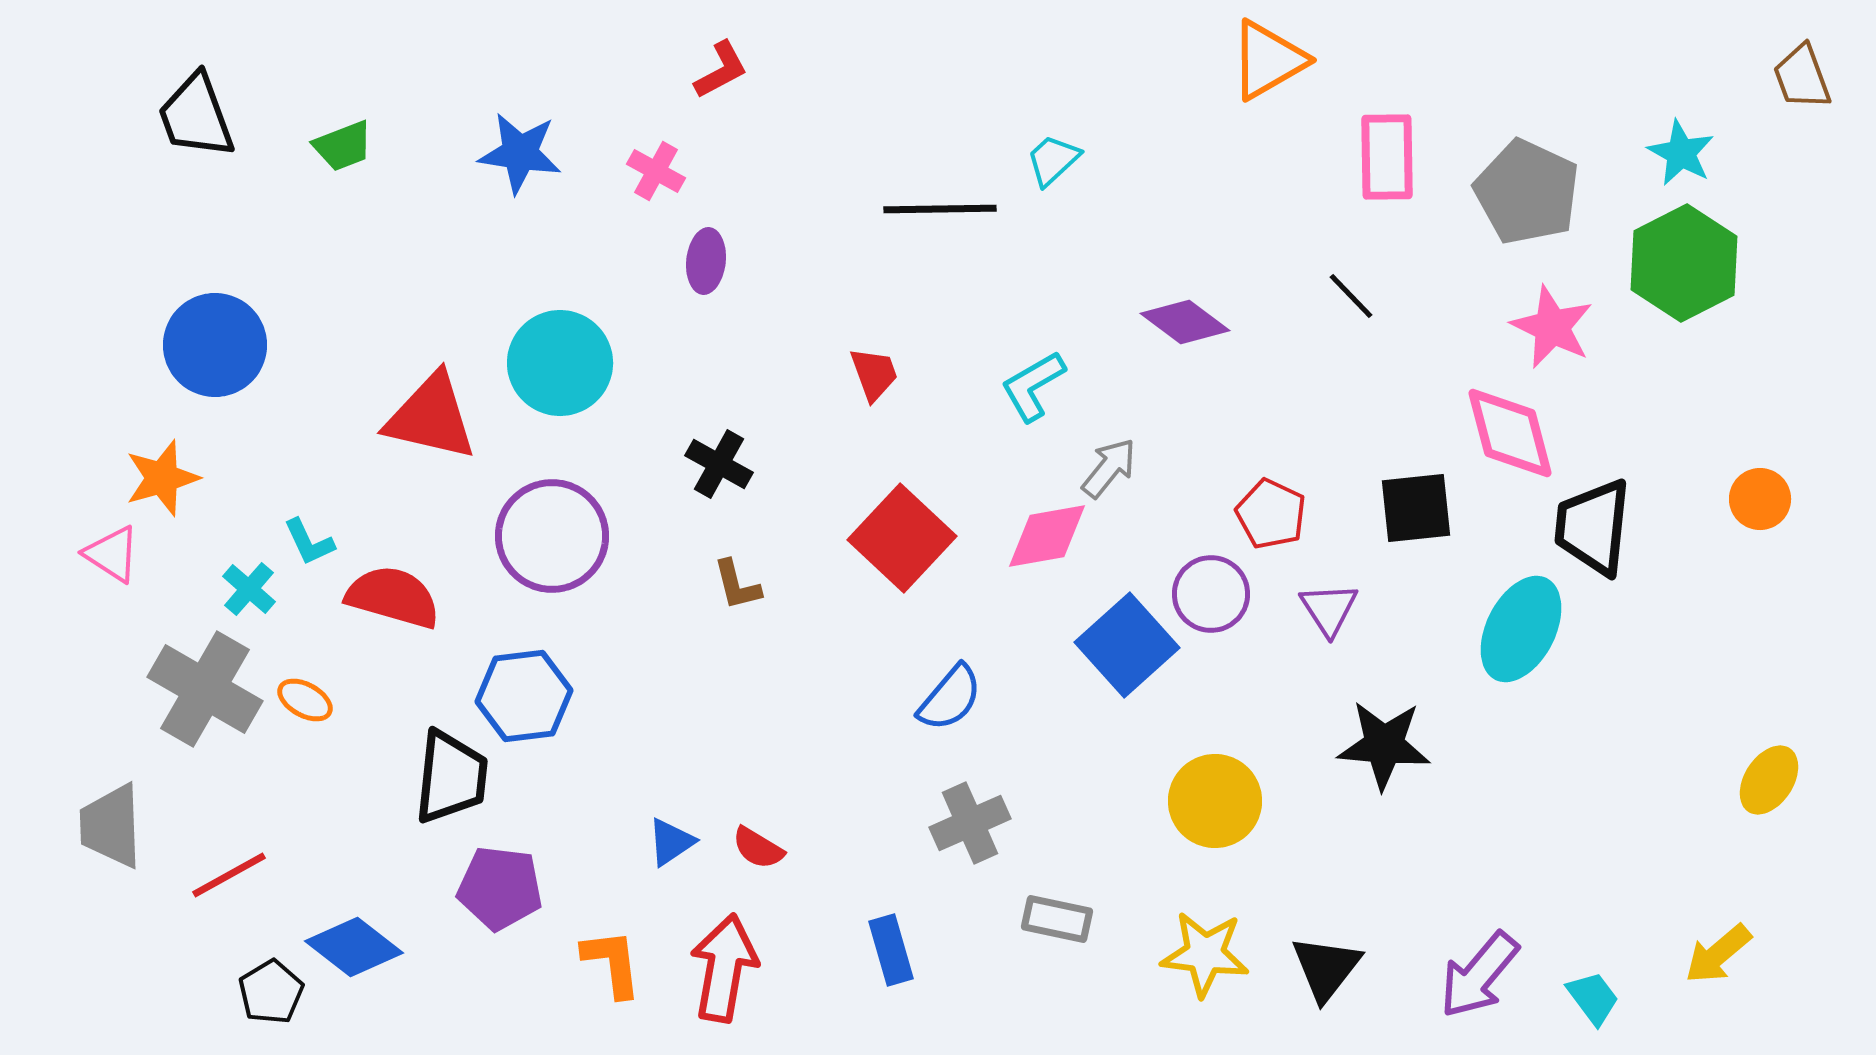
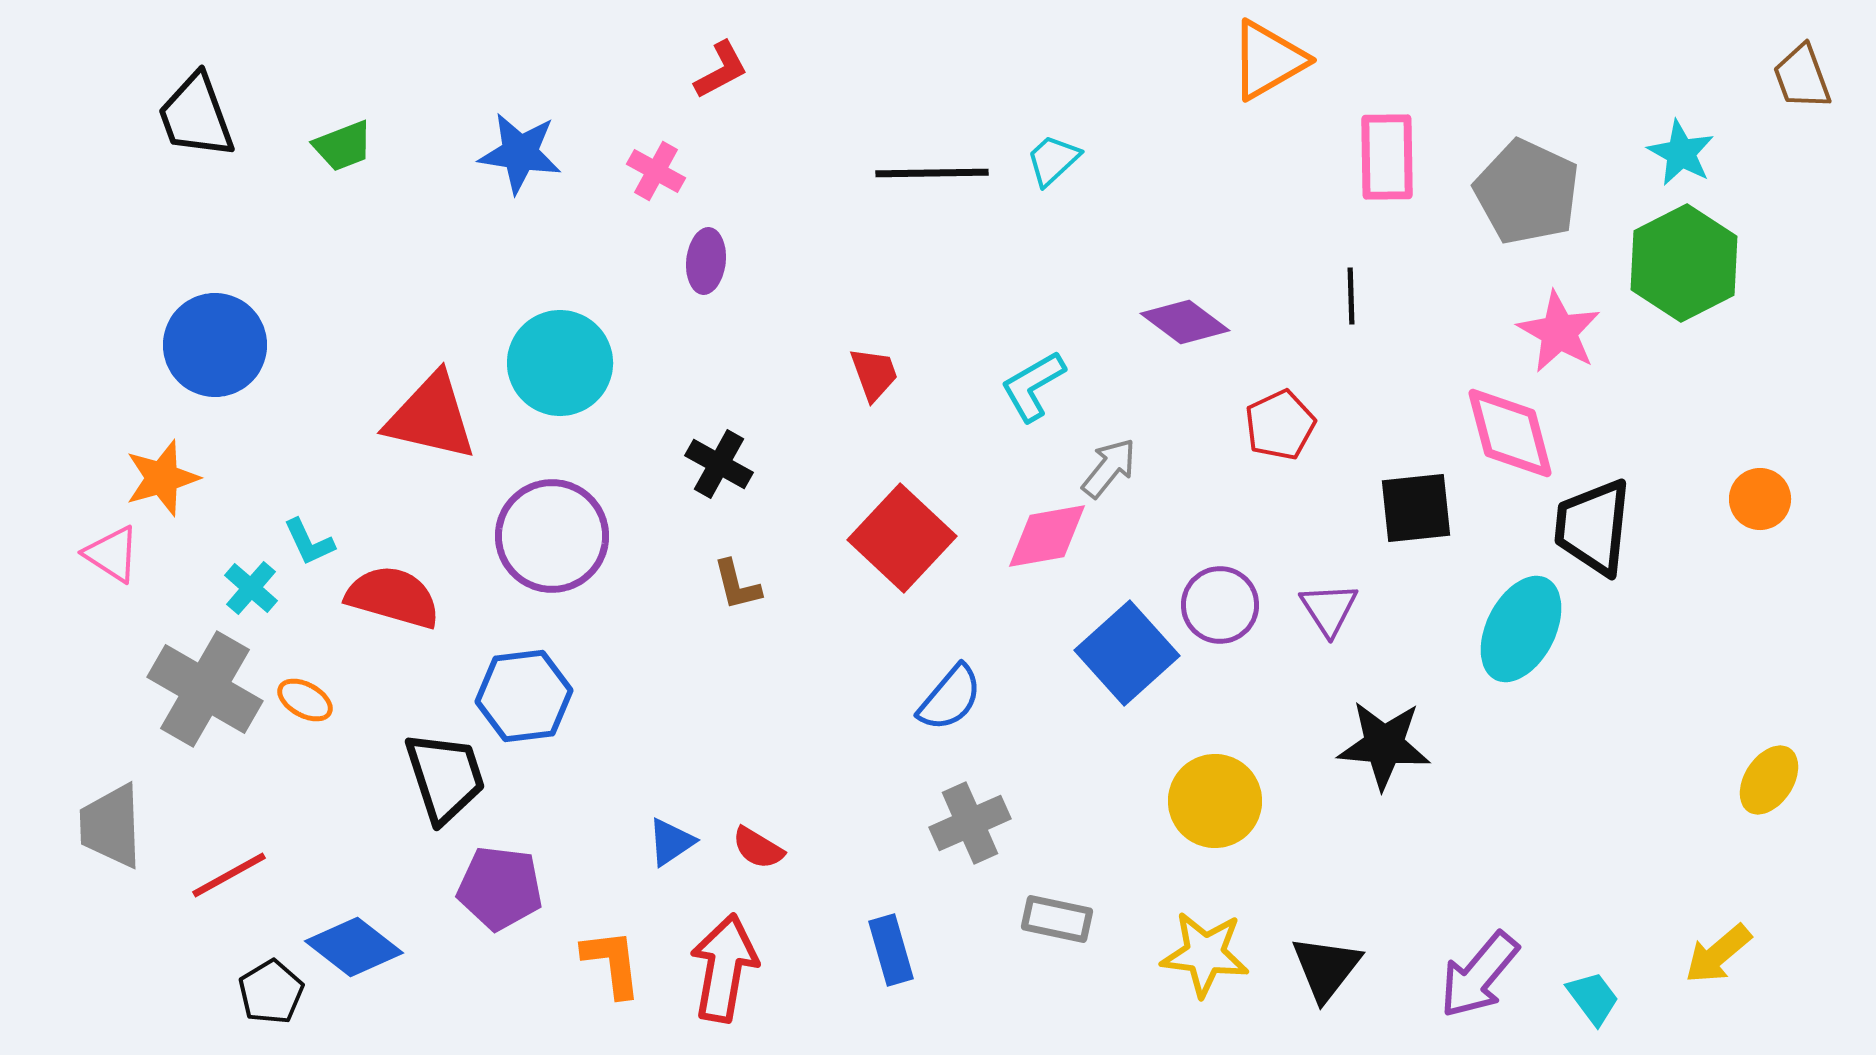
black line at (940, 209): moved 8 px left, 36 px up
black line at (1351, 296): rotated 42 degrees clockwise
pink star at (1552, 327): moved 7 px right, 5 px down; rotated 4 degrees clockwise
red pentagon at (1271, 514): moved 9 px right, 89 px up; rotated 22 degrees clockwise
cyan cross at (249, 589): moved 2 px right, 1 px up
purple circle at (1211, 594): moved 9 px right, 11 px down
blue square at (1127, 645): moved 8 px down
black trapezoid at (451, 777): moved 6 px left; rotated 24 degrees counterclockwise
